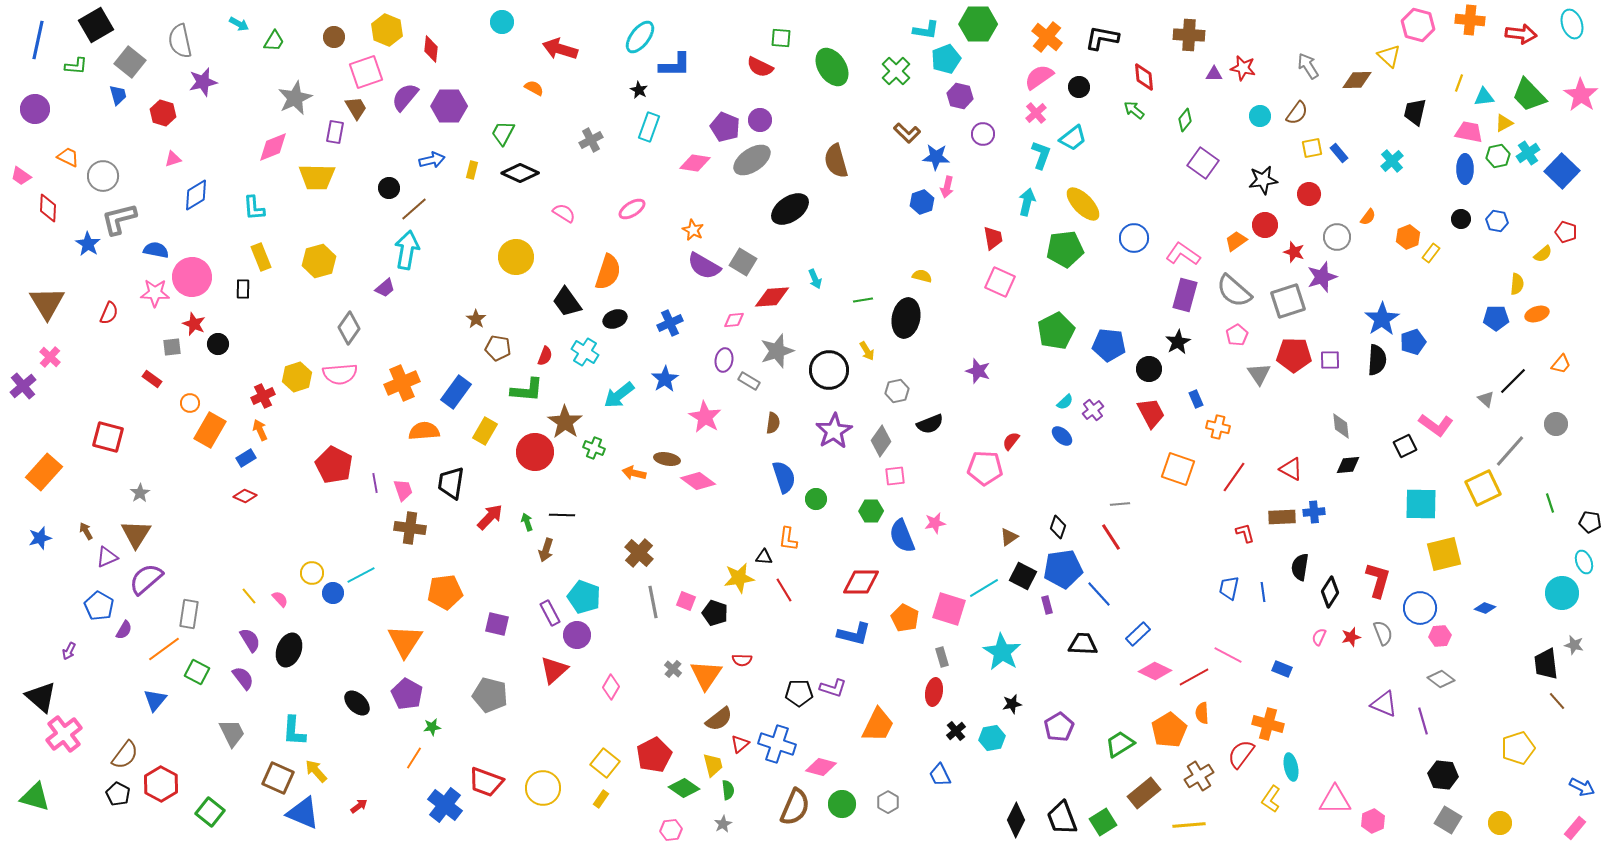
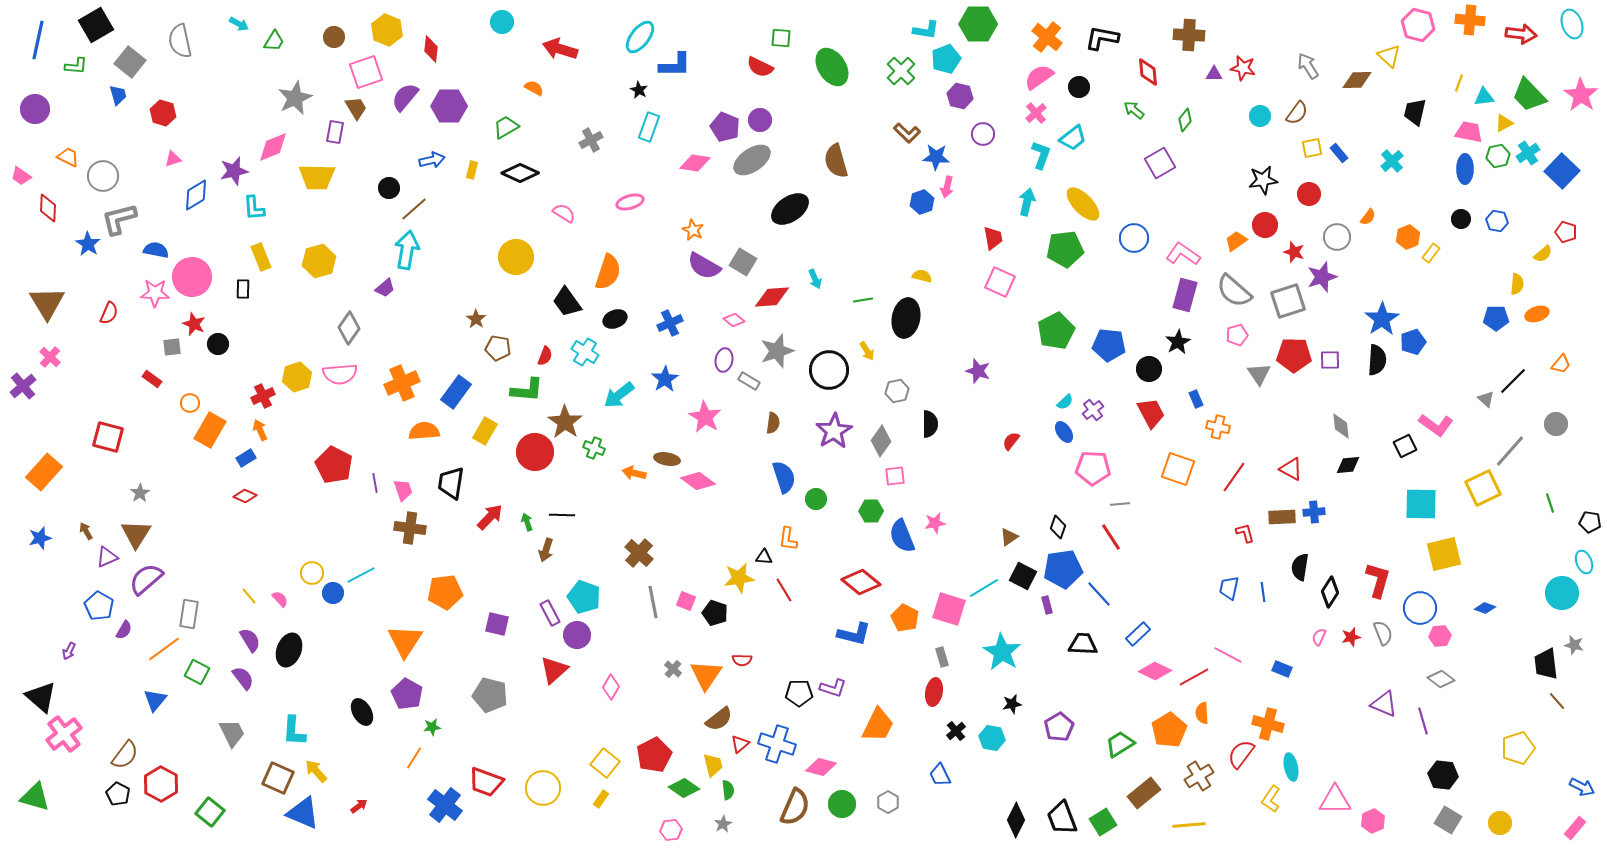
green cross at (896, 71): moved 5 px right
red diamond at (1144, 77): moved 4 px right, 5 px up
purple star at (203, 82): moved 31 px right, 89 px down
green trapezoid at (503, 133): moved 3 px right, 6 px up; rotated 32 degrees clockwise
purple square at (1203, 163): moved 43 px left; rotated 24 degrees clockwise
pink ellipse at (632, 209): moved 2 px left, 7 px up; rotated 16 degrees clockwise
pink diamond at (734, 320): rotated 45 degrees clockwise
pink pentagon at (1237, 335): rotated 15 degrees clockwise
black semicircle at (930, 424): rotated 68 degrees counterclockwise
blue ellipse at (1062, 436): moved 2 px right, 4 px up; rotated 15 degrees clockwise
pink pentagon at (985, 468): moved 108 px right
red diamond at (861, 582): rotated 39 degrees clockwise
black ellipse at (357, 703): moved 5 px right, 9 px down; rotated 16 degrees clockwise
cyan hexagon at (992, 738): rotated 20 degrees clockwise
